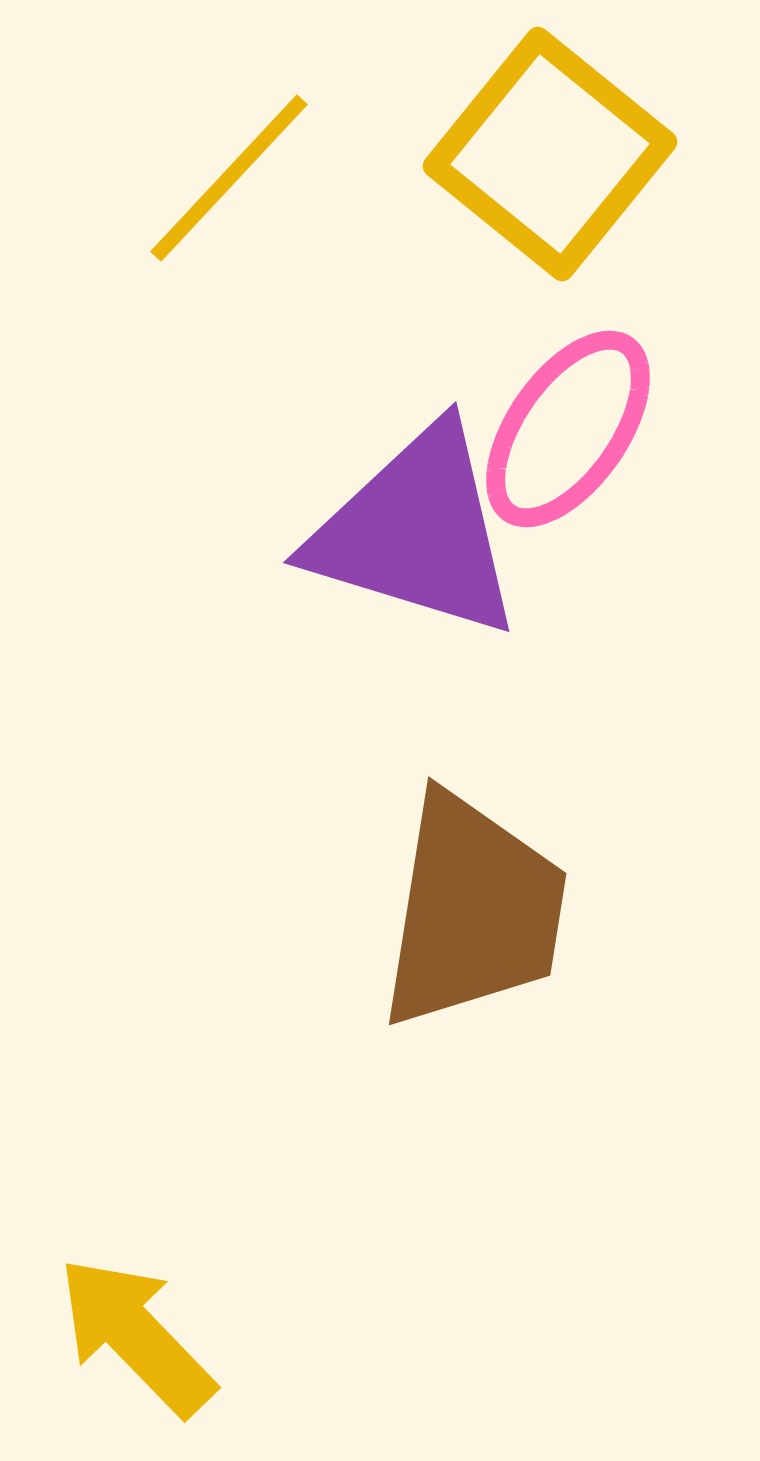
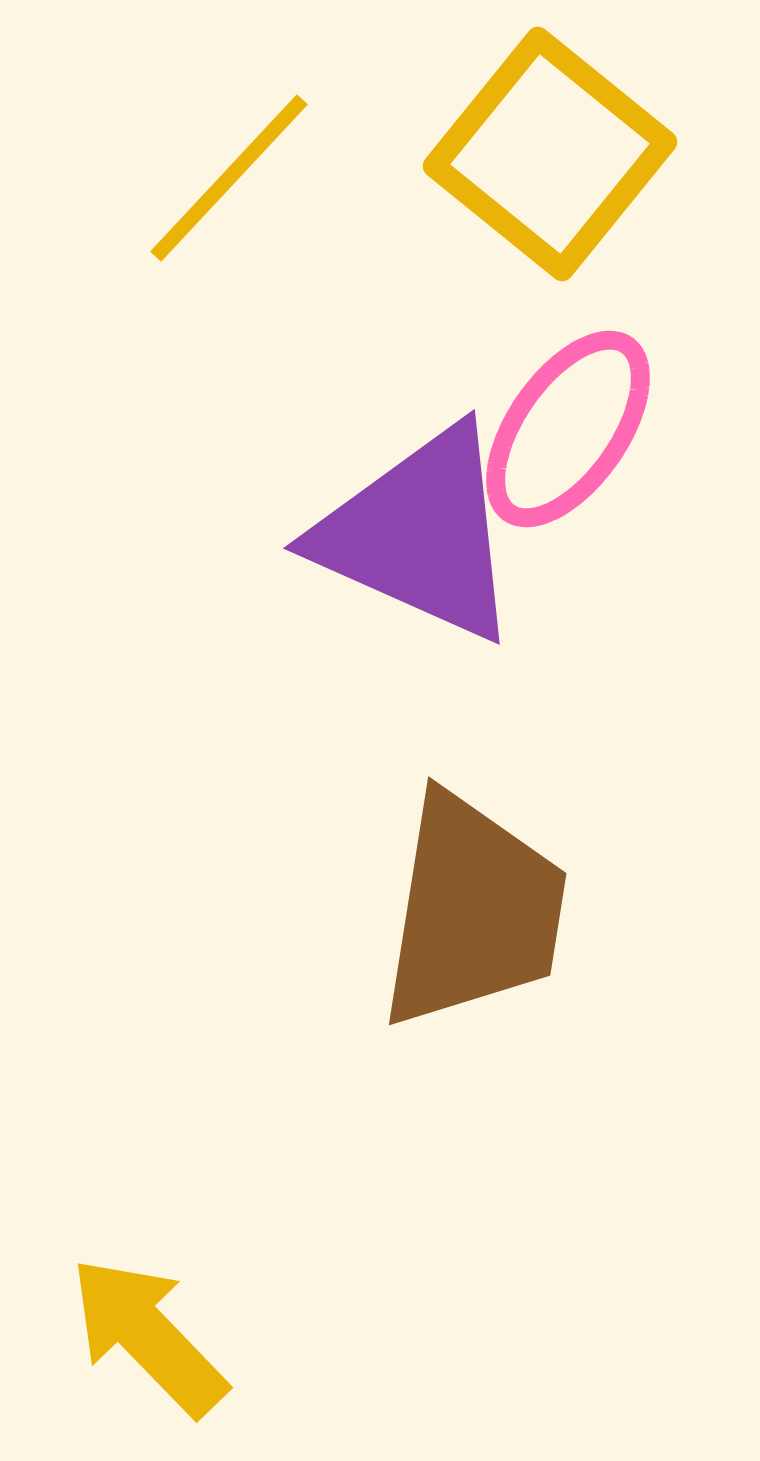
purple triangle: moved 3 px right, 2 px down; rotated 7 degrees clockwise
yellow arrow: moved 12 px right
